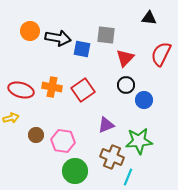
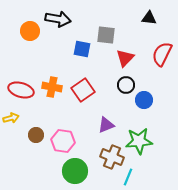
black arrow: moved 19 px up
red semicircle: moved 1 px right
